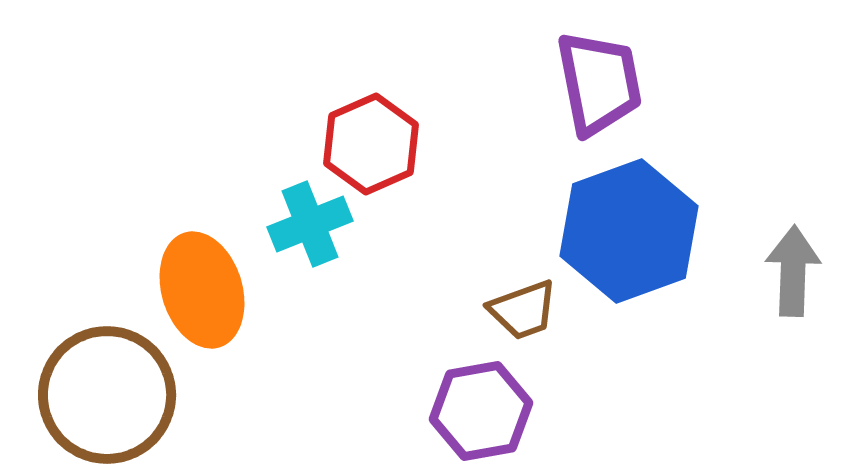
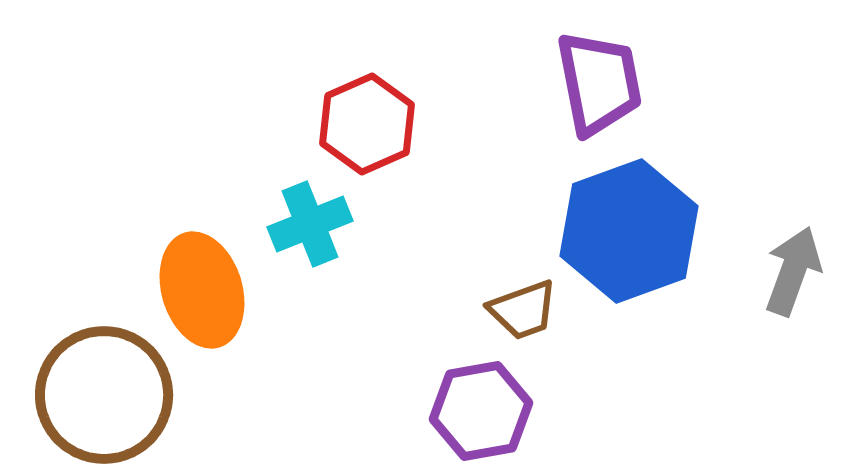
red hexagon: moved 4 px left, 20 px up
gray arrow: rotated 18 degrees clockwise
brown circle: moved 3 px left
